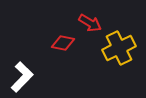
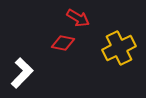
red arrow: moved 12 px left, 5 px up
white L-shape: moved 4 px up
